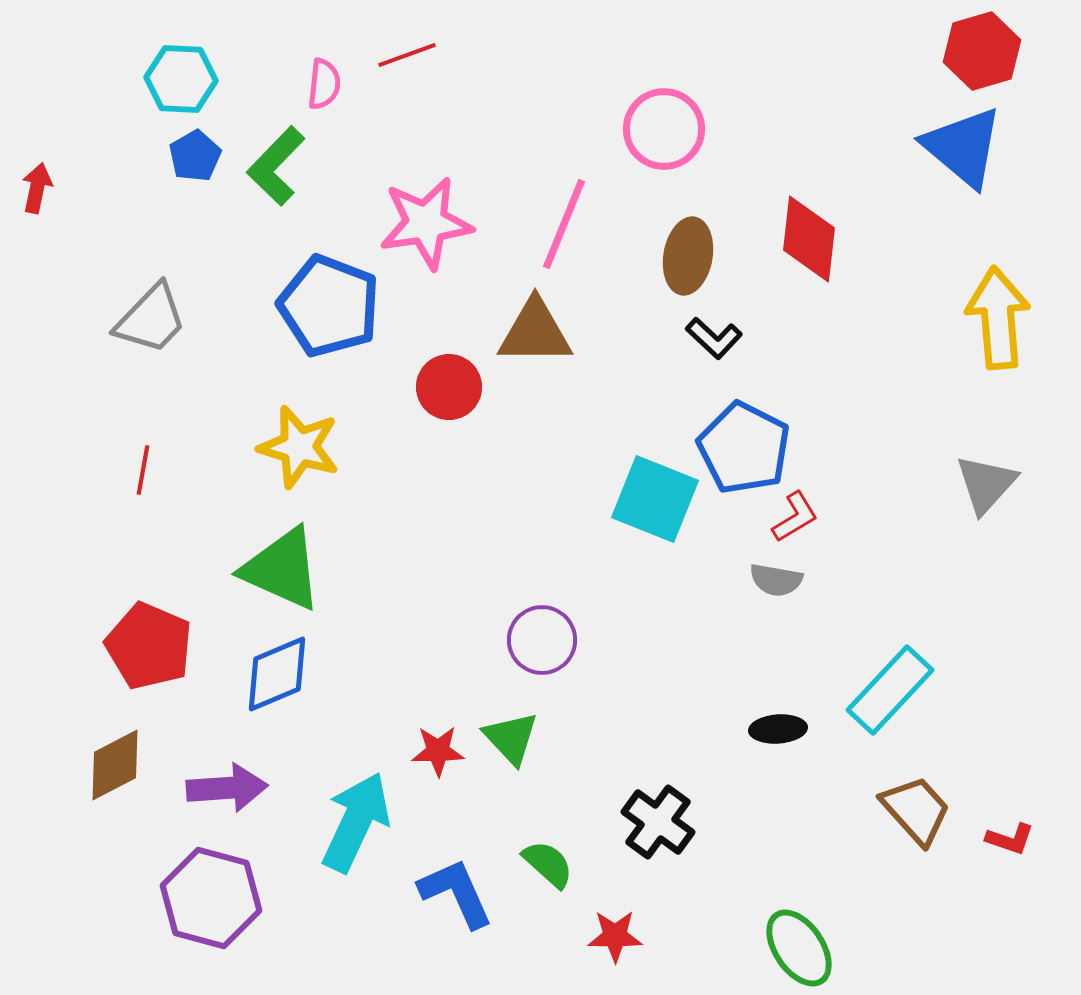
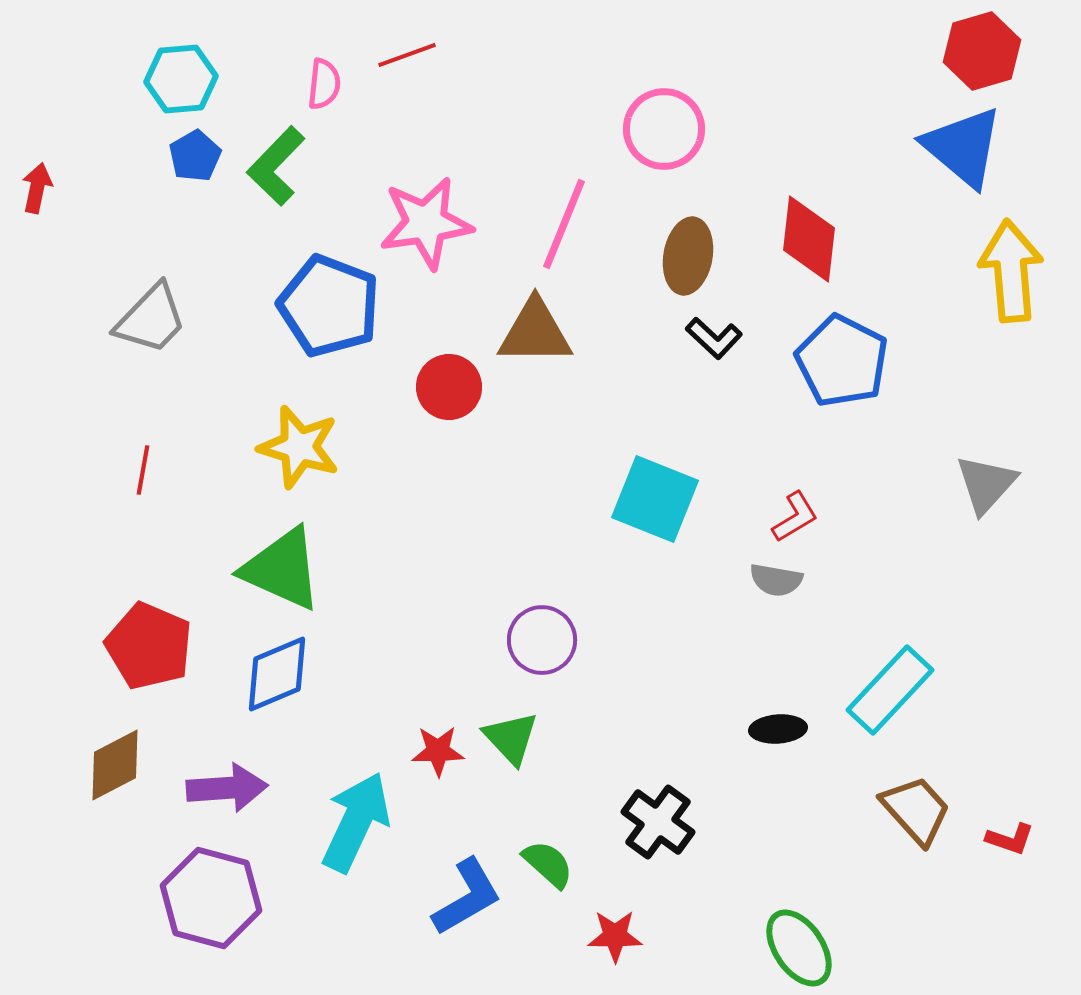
cyan hexagon at (181, 79): rotated 8 degrees counterclockwise
yellow arrow at (998, 318): moved 13 px right, 47 px up
blue pentagon at (744, 448): moved 98 px right, 87 px up
blue L-shape at (456, 893): moved 11 px right, 4 px down; rotated 84 degrees clockwise
